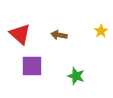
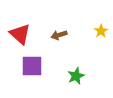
brown arrow: rotated 28 degrees counterclockwise
green star: rotated 30 degrees clockwise
